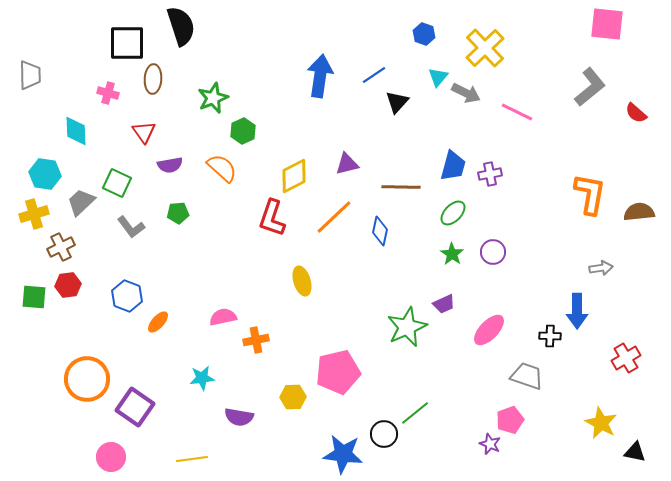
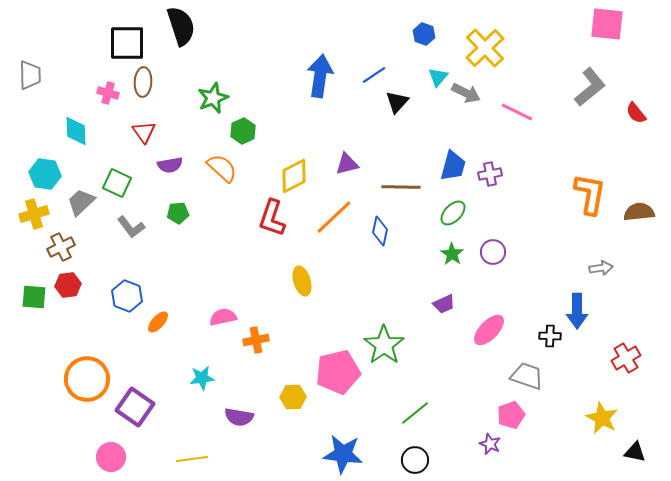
brown ellipse at (153, 79): moved 10 px left, 3 px down
red semicircle at (636, 113): rotated 10 degrees clockwise
green star at (407, 327): moved 23 px left, 18 px down; rotated 12 degrees counterclockwise
pink pentagon at (510, 420): moved 1 px right, 5 px up
yellow star at (601, 423): moved 1 px right, 5 px up
black circle at (384, 434): moved 31 px right, 26 px down
